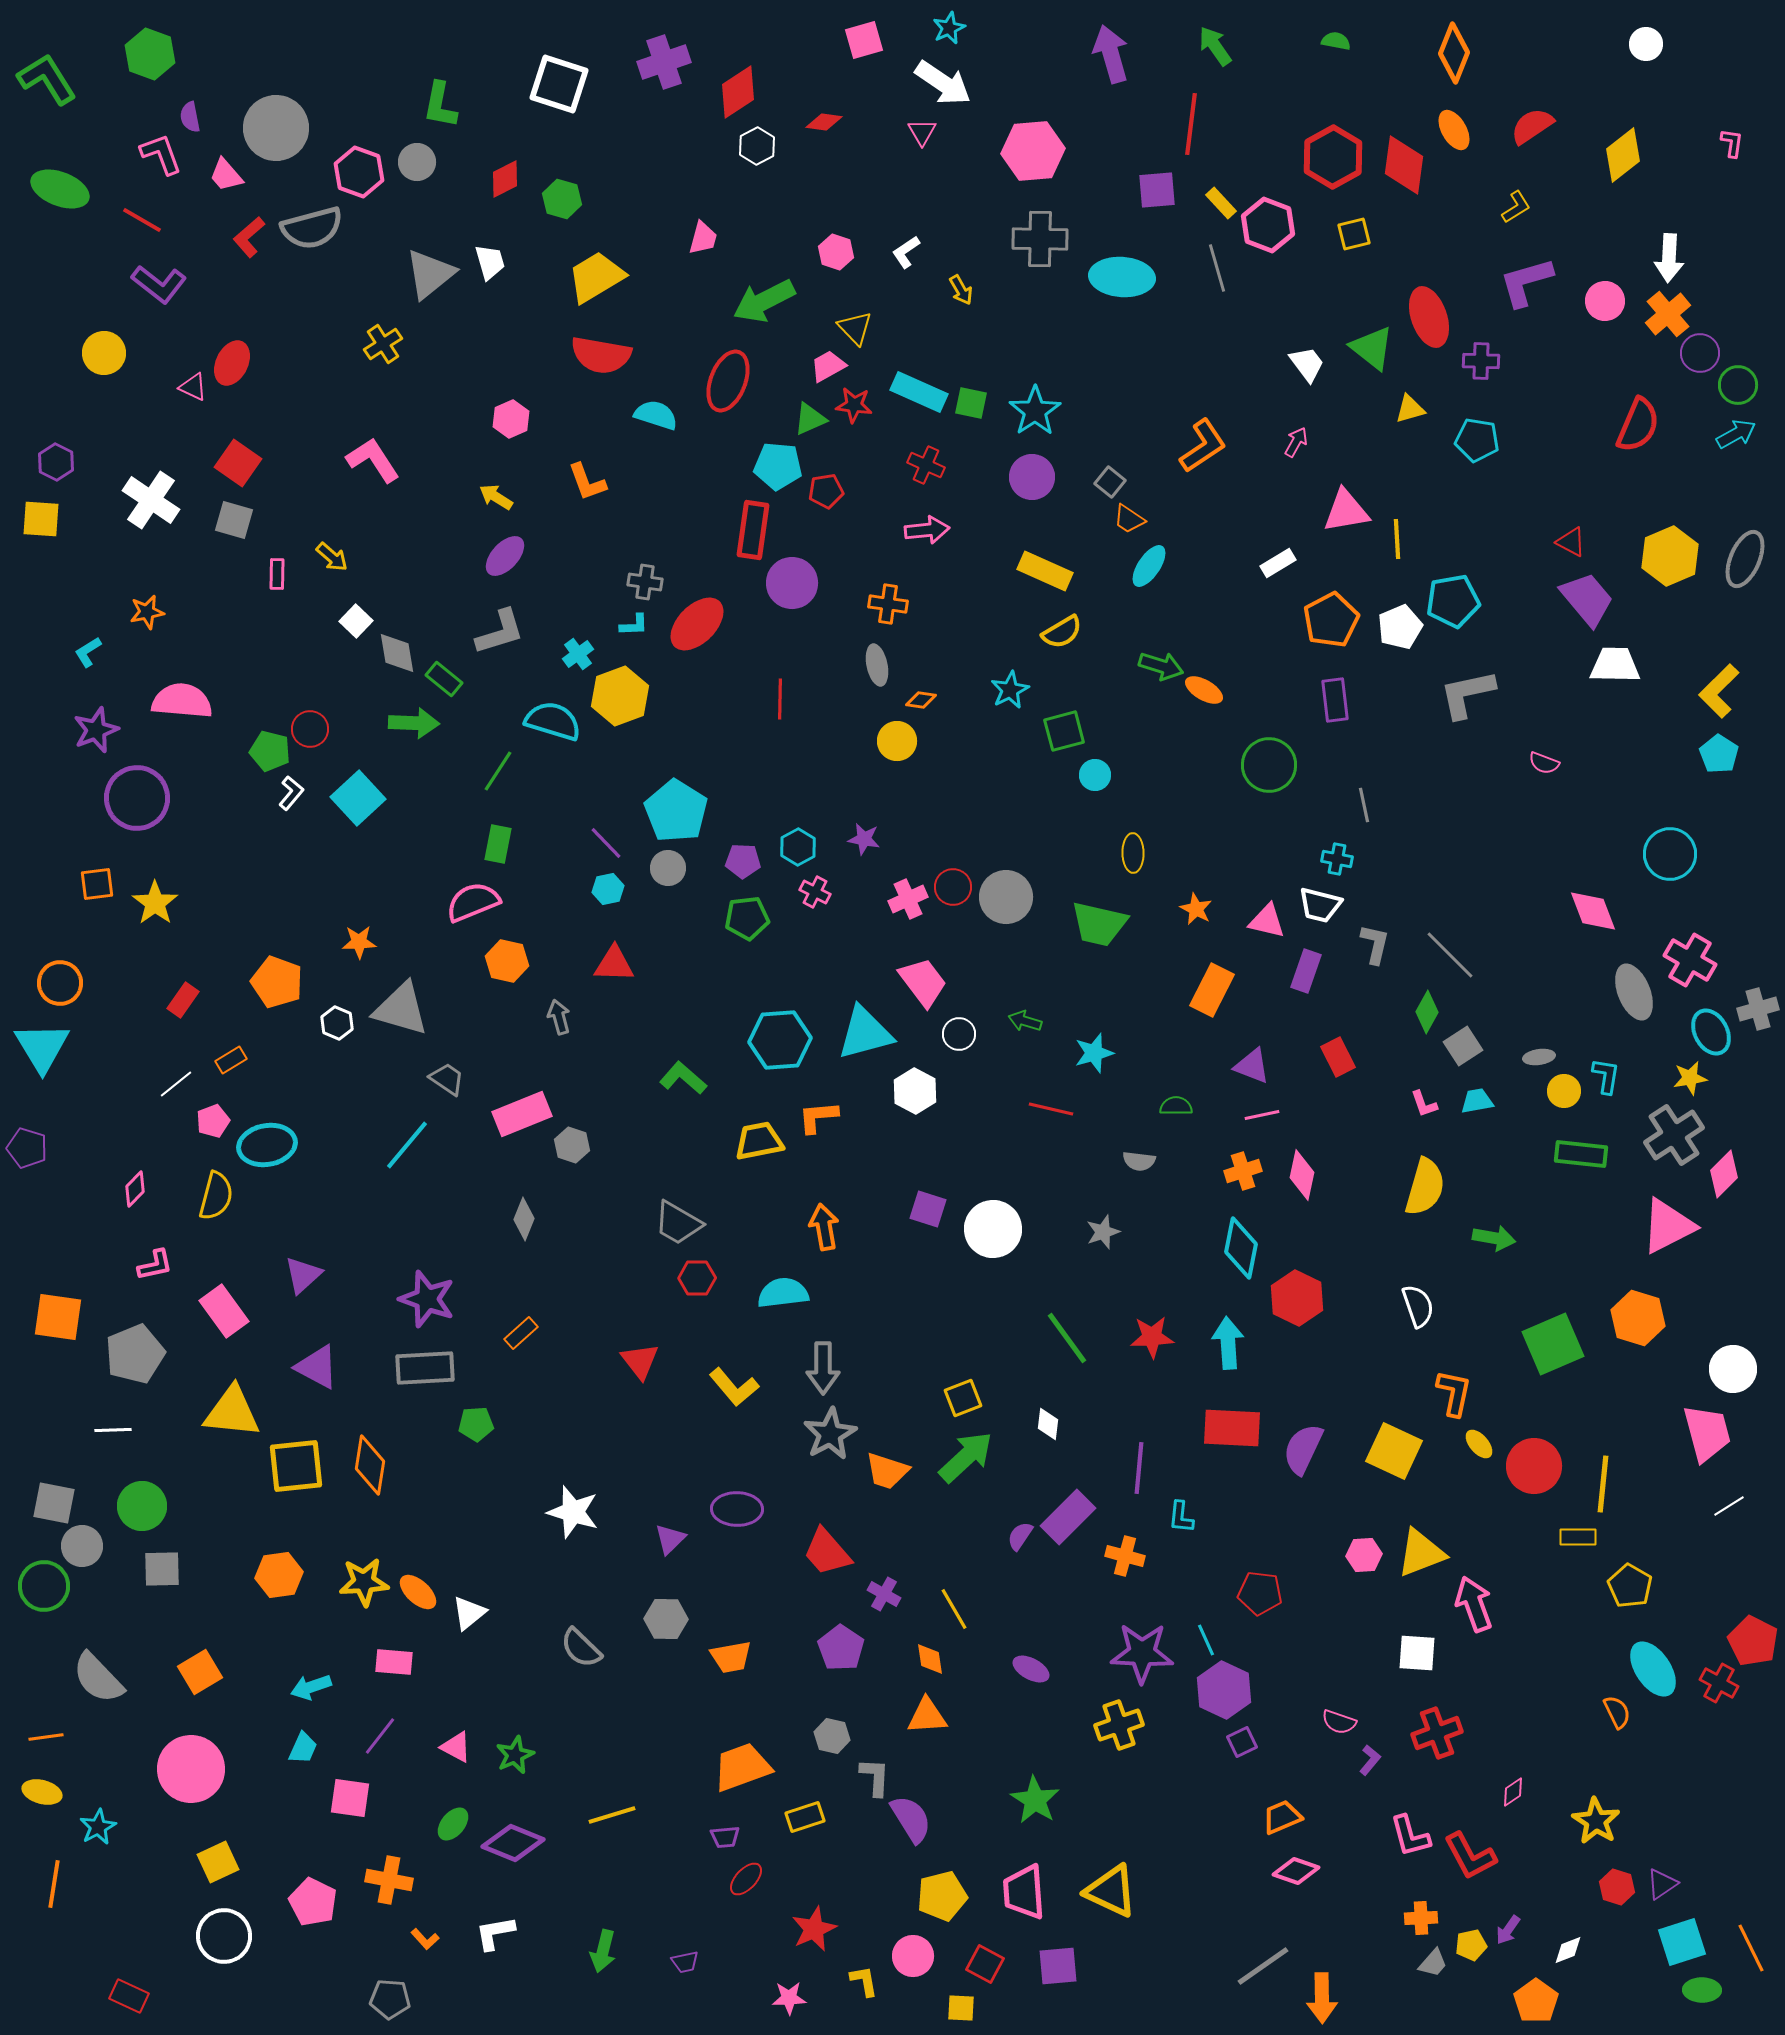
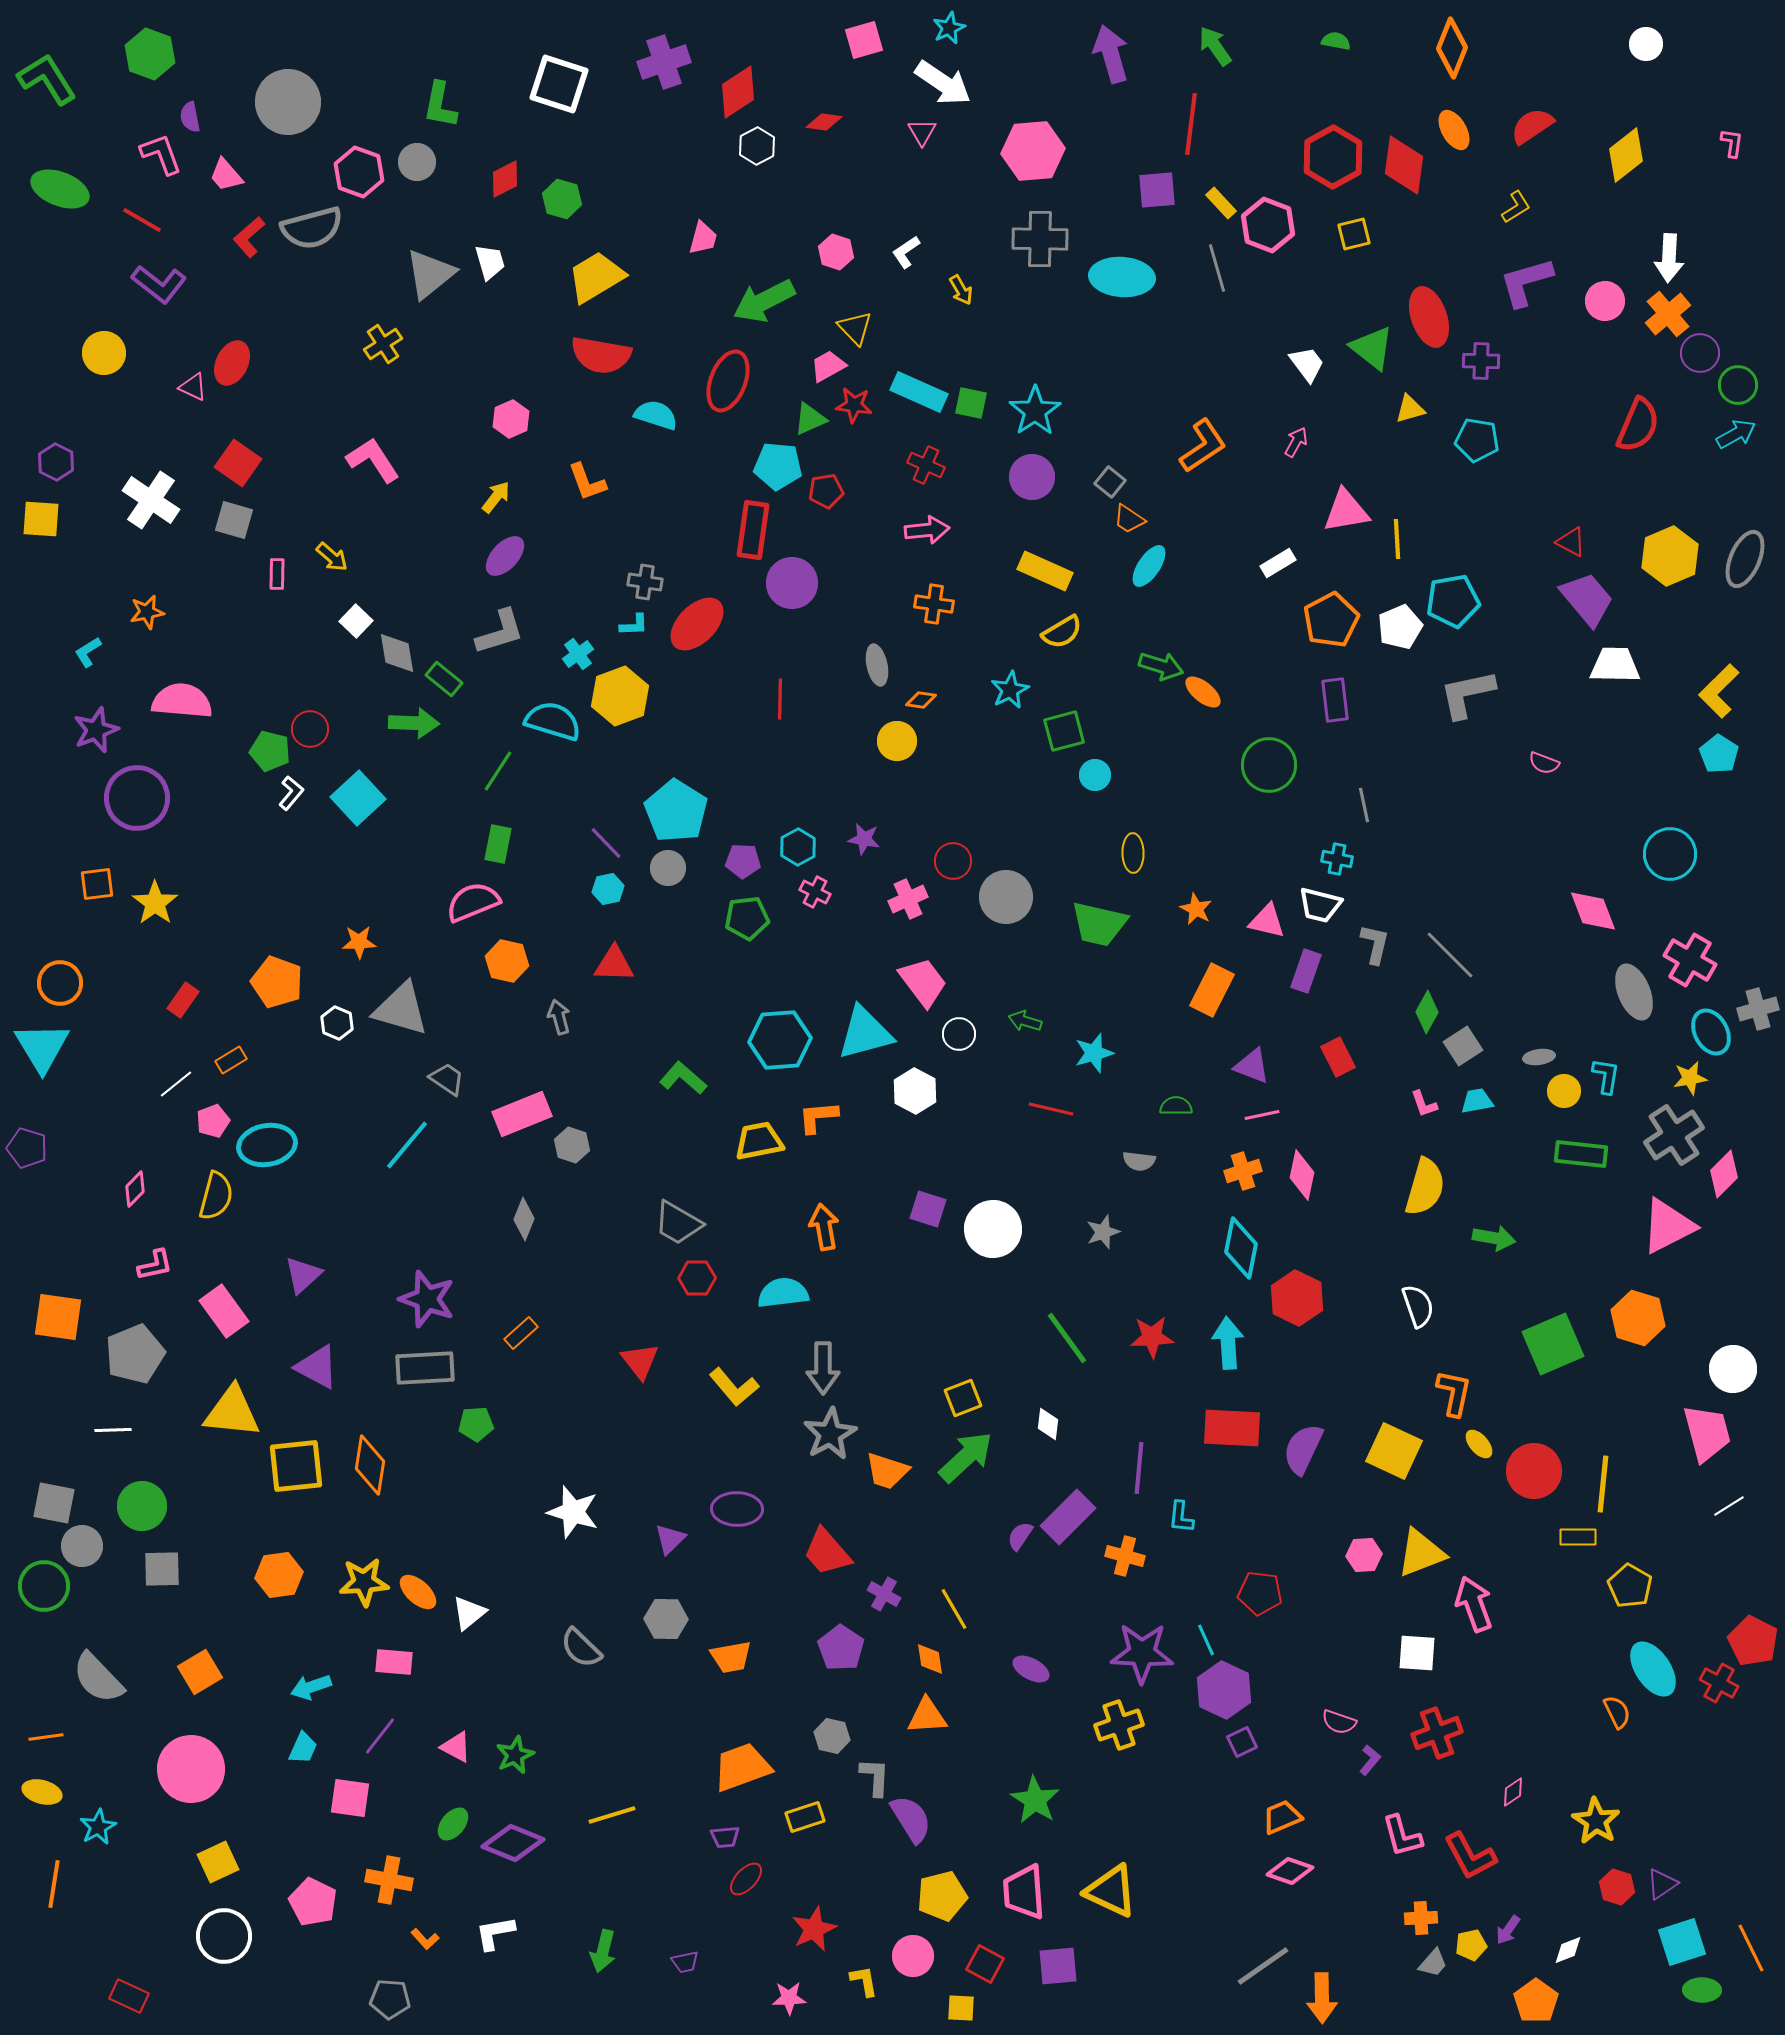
orange diamond at (1454, 53): moved 2 px left, 5 px up
gray circle at (276, 128): moved 12 px right, 26 px up
yellow diamond at (1623, 155): moved 3 px right
yellow arrow at (496, 497): rotated 96 degrees clockwise
orange cross at (888, 604): moved 46 px right
orange ellipse at (1204, 690): moved 1 px left, 2 px down; rotated 9 degrees clockwise
red circle at (953, 887): moved 26 px up
red circle at (1534, 1466): moved 5 px down
pink L-shape at (1410, 1836): moved 8 px left
pink diamond at (1296, 1871): moved 6 px left
